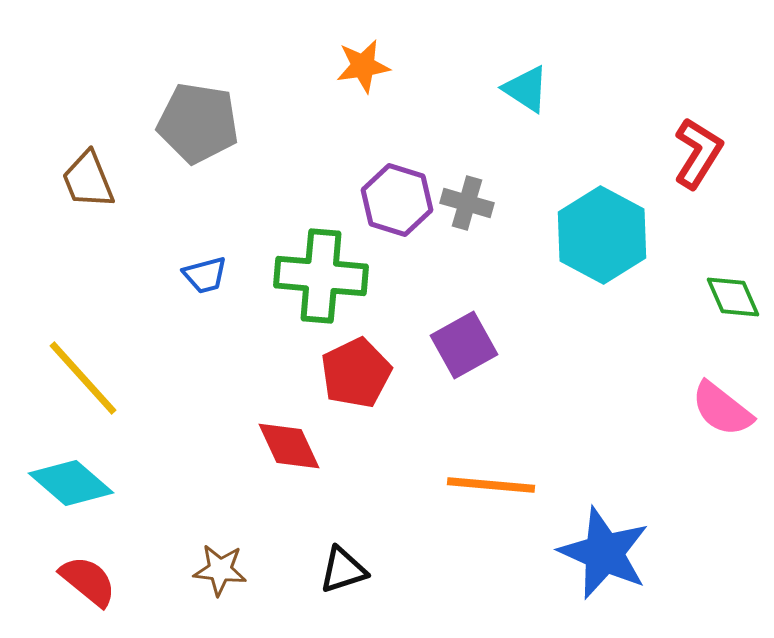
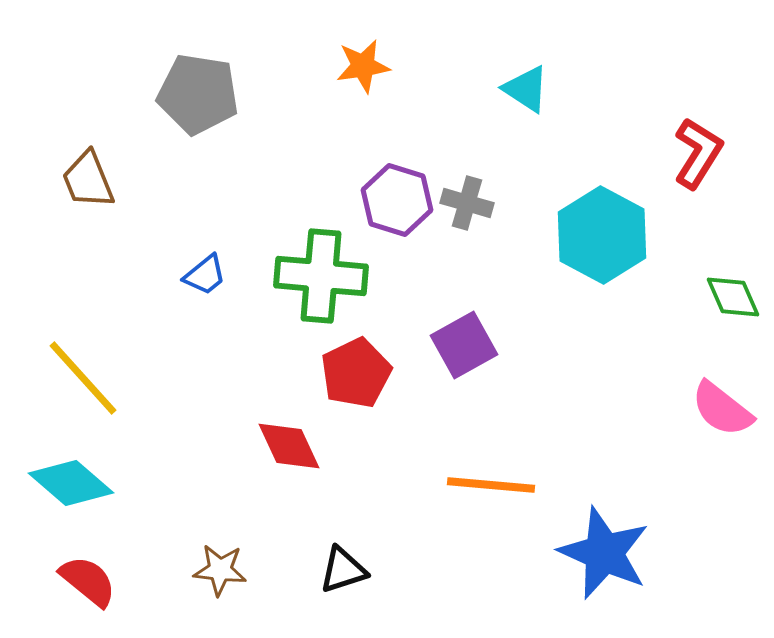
gray pentagon: moved 29 px up
blue trapezoid: rotated 24 degrees counterclockwise
